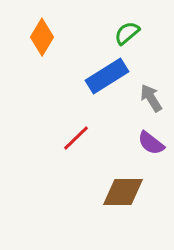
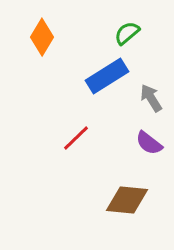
purple semicircle: moved 2 px left
brown diamond: moved 4 px right, 8 px down; rotated 6 degrees clockwise
